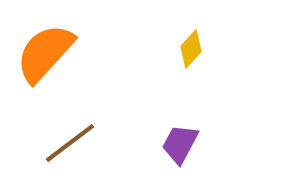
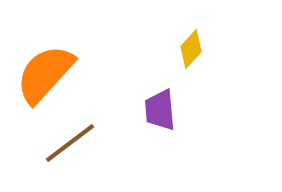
orange semicircle: moved 21 px down
purple trapezoid: moved 20 px left, 34 px up; rotated 33 degrees counterclockwise
